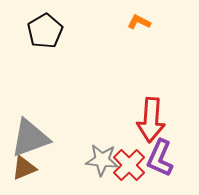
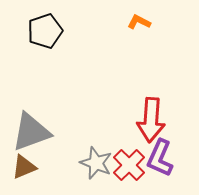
black pentagon: rotated 12 degrees clockwise
gray triangle: moved 1 px right, 6 px up
gray star: moved 6 px left, 3 px down; rotated 16 degrees clockwise
brown triangle: moved 1 px up
